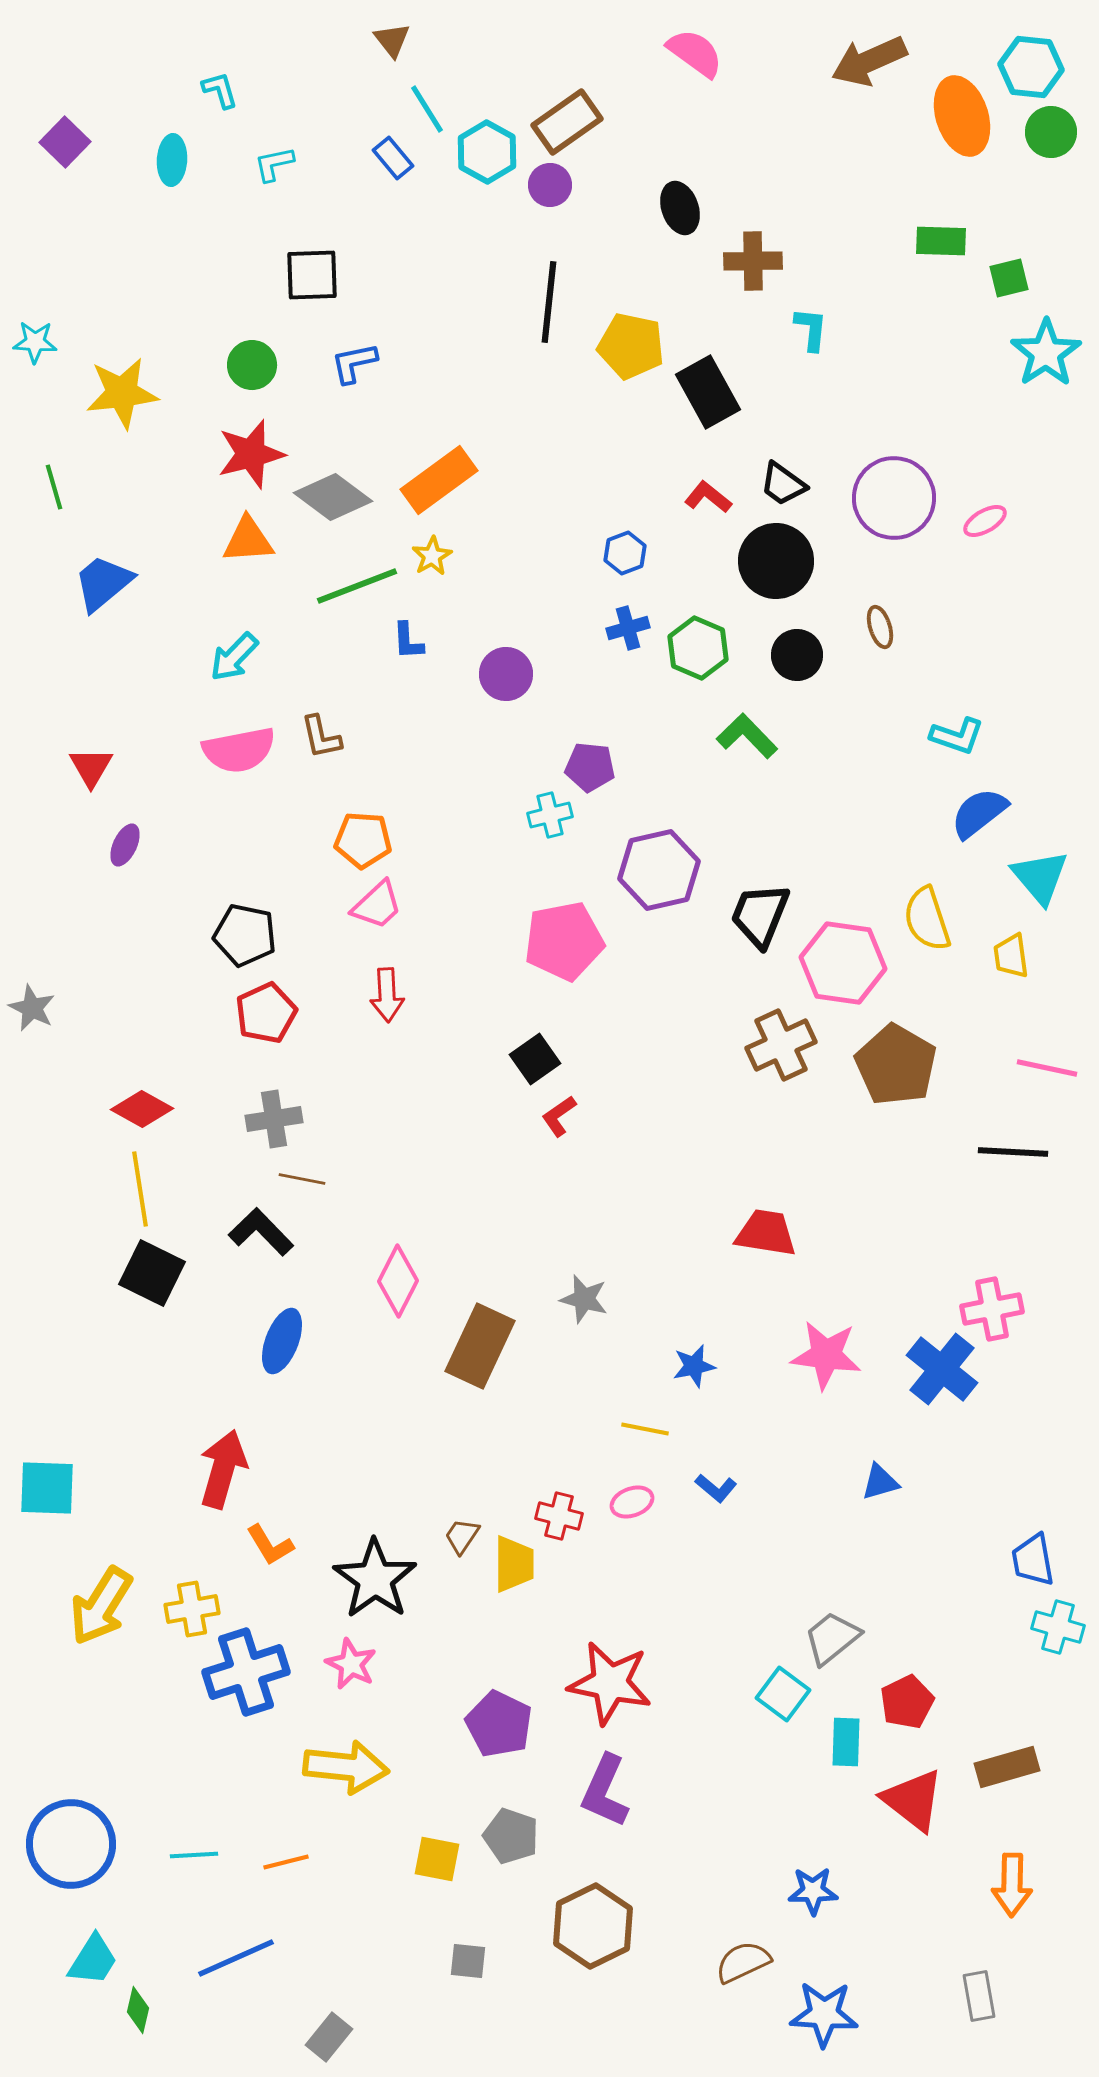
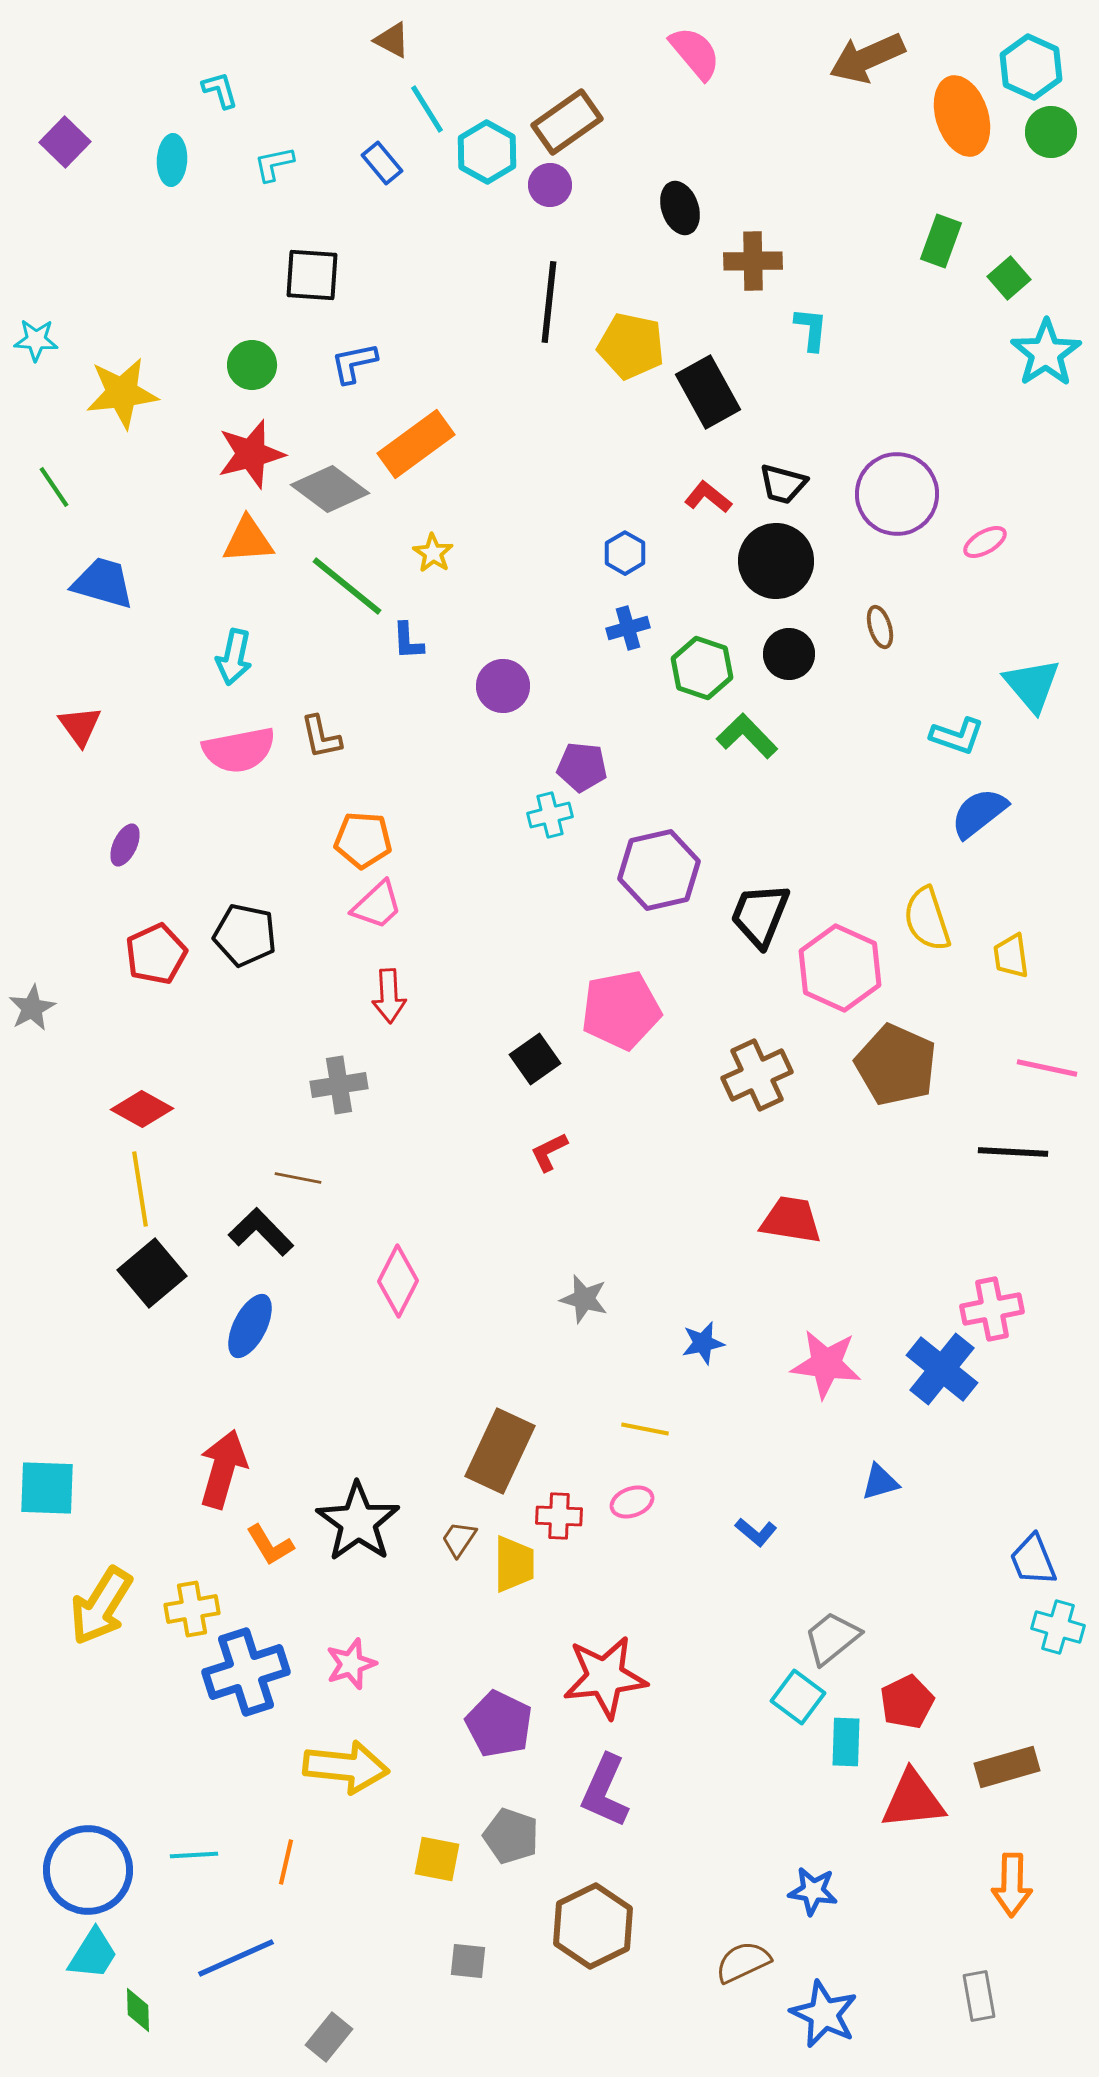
brown triangle at (392, 40): rotated 24 degrees counterclockwise
pink semicircle at (695, 53): rotated 14 degrees clockwise
brown arrow at (869, 61): moved 2 px left, 3 px up
cyan hexagon at (1031, 67): rotated 18 degrees clockwise
blue rectangle at (393, 158): moved 11 px left, 5 px down
green rectangle at (941, 241): rotated 72 degrees counterclockwise
black square at (312, 275): rotated 6 degrees clockwise
green square at (1009, 278): rotated 27 degrees counterclockwise
cyan star at (35, 342): moved 1 px right, 2 px up
orange rectangle at (439, 480): moved 23 px left, 36 px up
black trapezoid at (783, 484): rotated 21 degrees counterclockwise
green line at (54, 487): rotated 18 degrees counterclockwise
gray diamond at (333, 497): moved 3 px left, 8 px up
purple circle at (894, 498): moved 3 px right, 4 px up
pink ellipse at (985, 521): moved 21 px down
blue hexagon at (625, 553): rotated 9 degrees counterclockwise
yellow star at (432, 556): moved 1 px right, 3 px up; rotated 9 degrees counterclockwise
blue trapezoid at (103, 583): rotated 56 degrees clockwise
green line at (357, 586): moved 10 px left; rotated 60 degrees clockwise
green hexagon at (698, 648): moved 4 px right, 20 px down; rotated 4 degrees counterclockwise
black circle at (797, 655): moved 8 px left, 1 px up
cyan arrow at (234, 657): rotated 32 degrees counterclockwise
purple circle at (506, 674): moved 3 px left, 12 px down
red triangle at (91, 767): moved 11 px left, 41 px up; rotated 6 degrees counterclockwise
purple pentagon at (590, 767): moved 8 px left
cyan triangle at (1040, 877): moved 8 px left, 192 px up
pink pentagon at (564, 941): moved 57 px right, 69 px down
pink hexagon at (843, 963): moved 3 px left, 5 px down; rotated 16 degrees clockwise
red arrow at (387, 995): moved 2 px right, 1 px down
gray star at (32, 1008): rotated 18 degrees clockwise
red pentagon at (266, 1013): moved 110 px left, 59 px up
brown cross at (781, 1045): moved 24 px left, 30 px down
brown pentagon at (896, 1065): rotated 6 degrees counterclockwise
red L-shape at (559, 1116): moved 10 px left, 36 px down; rotated 9 degrees clockwise
gray cross at (274, 1119): moved 65 px right, 34 px up
brown line at (302, 1179): moved 4 px left, 1 px up
red trapezoid at (766, 1233): moved 25 px right, 13 px up
black square at (152, 1273): rotated 24 degrees clockwise
blue ellipse at (282, 1341): moved 32 px left, 15 px up; rotated 6 degrees clockwise
brown rectangle at (480, 1346): moved 20 px right, 105 px down
pink star at (826, 1355): moved 9 px down
blue star at (694, 1366): moved 9 px right, 23 px up
blue L-shape at (716, 1488): moved 40 px right, 44 px down
red cross at (559, 1516): rotated 12 degrees counterclockwise
brown trapezoid at (462, 1536): moved 3 px left, 3 px down
blue trapezoid at (1033, 1560): rotated 12 degrees counterclockwise
black star at (375, 1579): moved 17 px left, 57 px up
pink star at (351, 1664): rotated 27 degrees clockwise
red star at (610, 1683): moved 5 px left, 6 px up; rotated 18 degrees counterclockwise
cyan square at (783, 1694): moved 15 px right, 3 px down
red triangle at (913, 1800): rotated 44 degrees counterclockwise
blue circle at (71, 1844): moved 17 px right, 26 px down
orange line at (286, 1862): rotated 63 degrees counterclockwise
blue star at (813, 1891): rotated 9 degrees clockwise
cyan trapezoid at (93, 1960): moved 6 px up
green diamond at (138, 2010): rotated 15 degrees counterclockwise
blue star at (824, 2014): rotated 22 degrees clockwise
